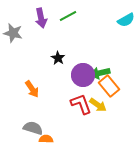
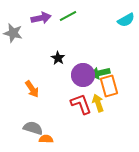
purple arrow: rotated 90 degrees counterclockwise
orange rectangle: rotated 25 degrees clockwise
yellow arrow: moved 2 px up; rotated 144 degrees counterclockwise
